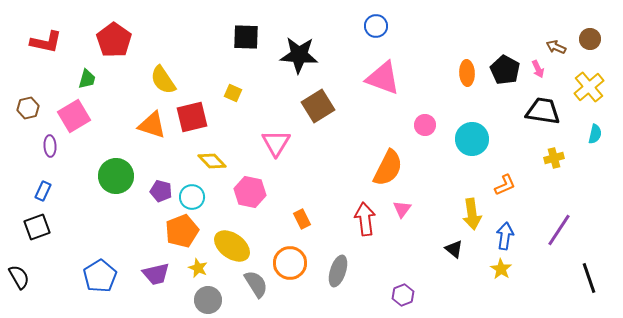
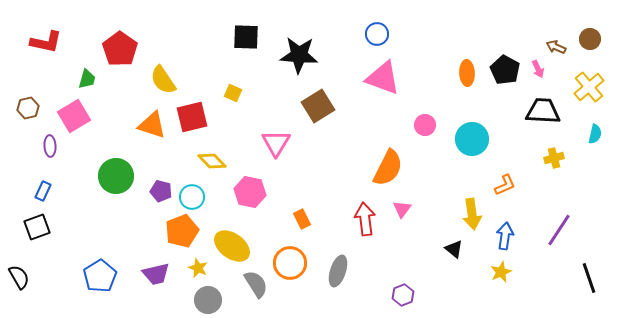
blue circle at (376, 26): moved 1 px right, 8 px down
red pentagon at (114, 40): moved 6 px right, 9 px down
black trapezoid at (543, 111): rotated 6 degrees counterclockwise
yellow star at (501, 269): moved 3 px down; rotated 15 degrees clockwise
